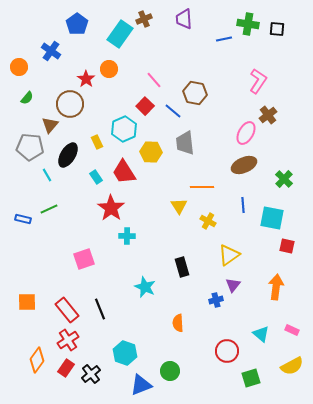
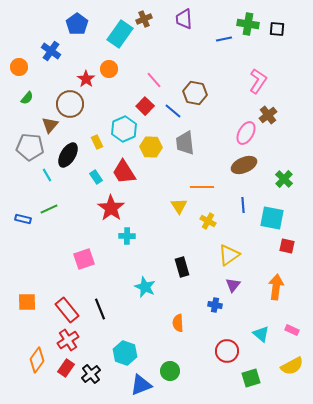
yellow hexagon at (151, 152): moved 5 px up
blue cross at (216, 300): moved 1 px left, 5 px down; rotated 24 degrees clockwise
